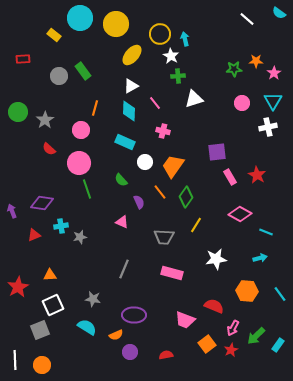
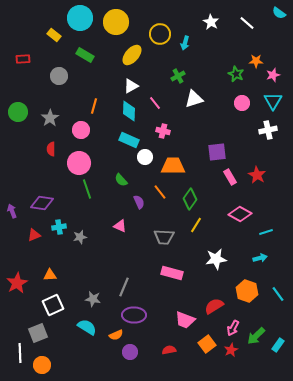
white line at (247, 19): moved 4 px down
yellow circle at (116, 24): moved 2 px up
cyan arrow at (185, 39): moved 4 px down; rotated 152 degrees counterclockwise
white star at (171, 56): moved 40 px right, 34 px up
green star at (234, 69): moved 2 px right, 5 px down; rotated 28 degrees clockwise
green rectangle at (83, 71): moved 2 px right, 16 px up; rotated 24 degrees counterclockwise
pink star at (274, 73): moved 1 px left, 2 px down; rotated 16 degrees clockwise
green cross at (178, 76): rotated 24 degrees counterclockwise
orange line at (95, 108): moved 1 px left, 2 px up
gray star at (45, 120): moved 5 px right, 2 px up
white cross at (268, 127): moved 3 px down
cyan rectangle at (125, 142): moved 4 px right, 2 px up
red semicircle at (49, 149): moved 2 px right; rotated 48 degrees clockwise
white circle at (145, 162): moved 5 px up
orange trapezoid at (173, 166): rotated 55 degrees clockwise
green diamond at (186, 197): moved 4 px right, 2 px down
pink triangle at (122, 222): moved 2 px left, 4 px down
cyan cross at (61, 226): moved 2 px left, 1 px down
cyan line at (266, 232): rotated 40 degrees counterclockwise
gray line at (124, 269): moved 18 px down
red star at (18, 287): moved 1 px left, 4 px up
orange hexagon at (247, 291): rotated 15 degrees clockwise
cyan line at (280, 294): moved 2 px left
red semicircle at (214, 306): rotated 54 degrees counterclockwise
gray square at (40, 330): moved 2 px left, 3 px down
red semicircle at (166, 355): moved 3 px right, 5 px up
white line at (15, 360): moved 5 px right, 7 px up
